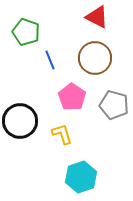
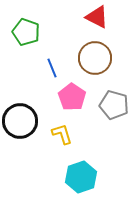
blue line: moved 2 px right, 8 px down
